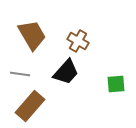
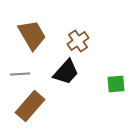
brown cross: rotated 25 degrees clockwise
gray line: rotated 12 degrees counterclockwise
